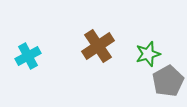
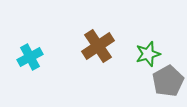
cyan cross: moved 2 px right, 1 px down
